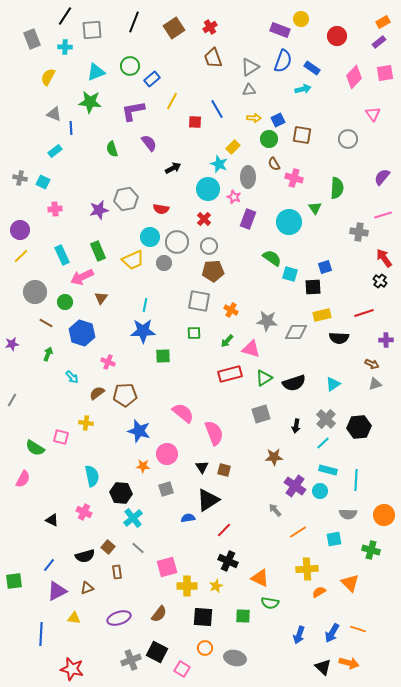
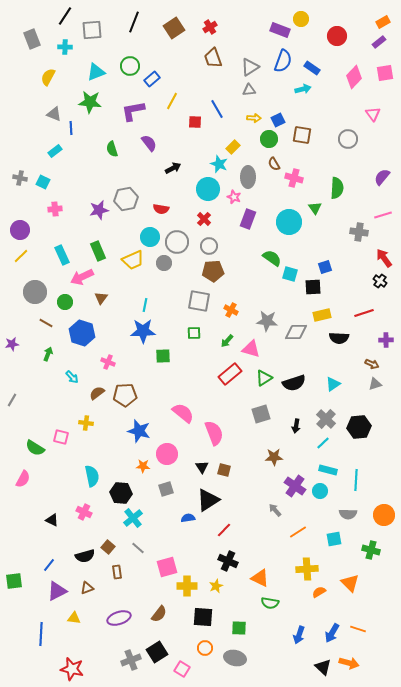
red rectangle at (230, 374): rotated 25 degrees counterclockwise
green square at (243, 616): moved 4 px left, 12 px down
black square at (157, 652): rotated 30 degrees clockwise
